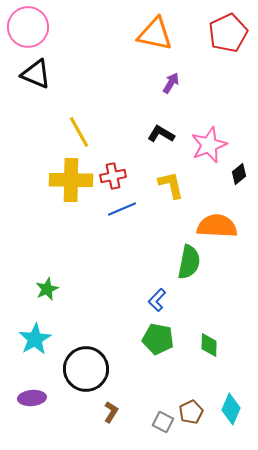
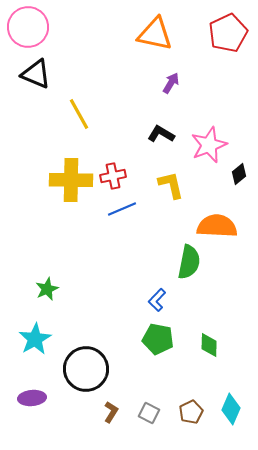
yellow line: moved 18 px up
gray square: moved 14 px left, 9 px up
